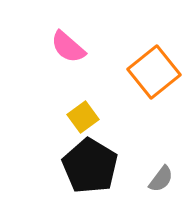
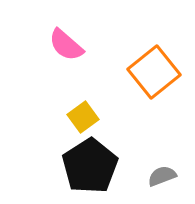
pink semicircle: moved 2 px left, 2 px up
black pentagon: rotated 8 degrees clockwise
gray semicircle: moved 1 px right, 3 px up; rotated 148 degrees counterclockwise
